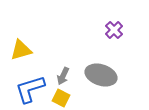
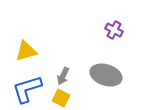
purple cross: rotated 18 degrees counterclockwise
yellow triangle: moved 5 px right, 1 px down
gray ellipse: moved 5 px right
blue L-shape: moved 3 px left
